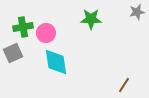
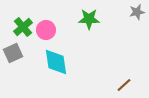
green star: moved 2 px left
green cross: rotated 30 degrees counterclockwise
pink circle: moved 3 px up
brown line: rotated 14 degrees clockwise
